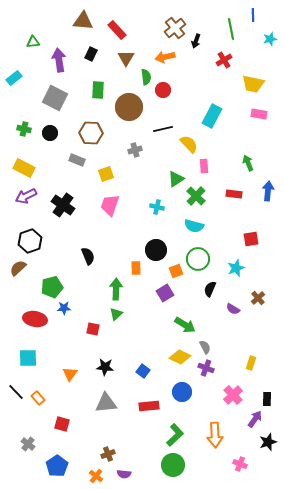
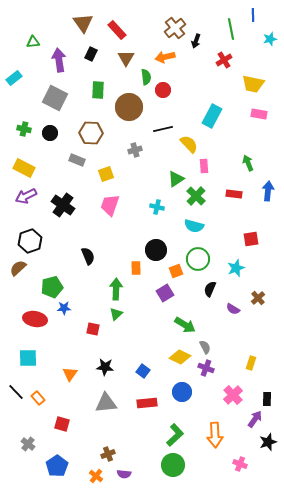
brown triangle at (83, 21): moved 2 px down; rotated 50 degrees clockwise
red rectangle at (149, 406): moved 2 px left, 3 px up
